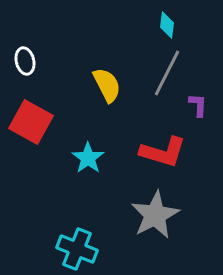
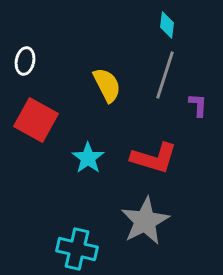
white ellipse: rotated 24 degrees clockwise
gray line: moved 2 px left, 2 px down; rotated 9 degrees counterclockwise
red square: moved 5 px right, 2 px up
red L-shape: moved 9 px left, 6 px down
gray star: moved 10 px left, 6 px down
cyan cross: rotated 9 degrees counterclockwise
